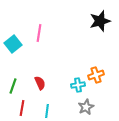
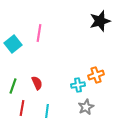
red semicircle: moved 3 px left
